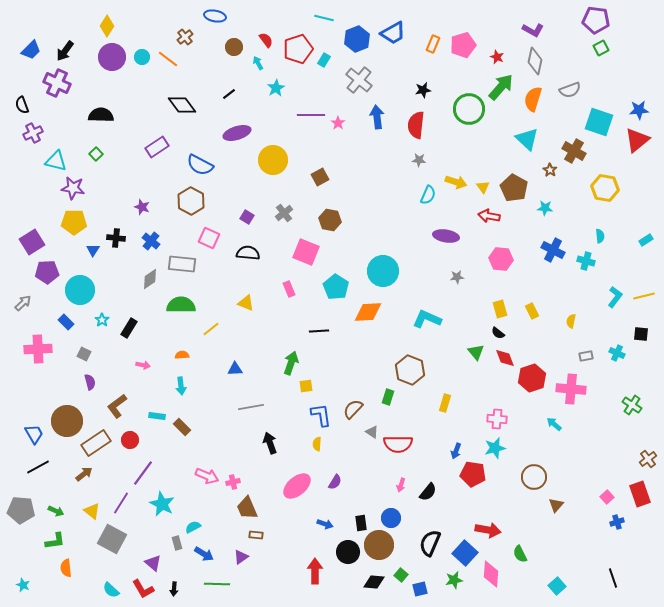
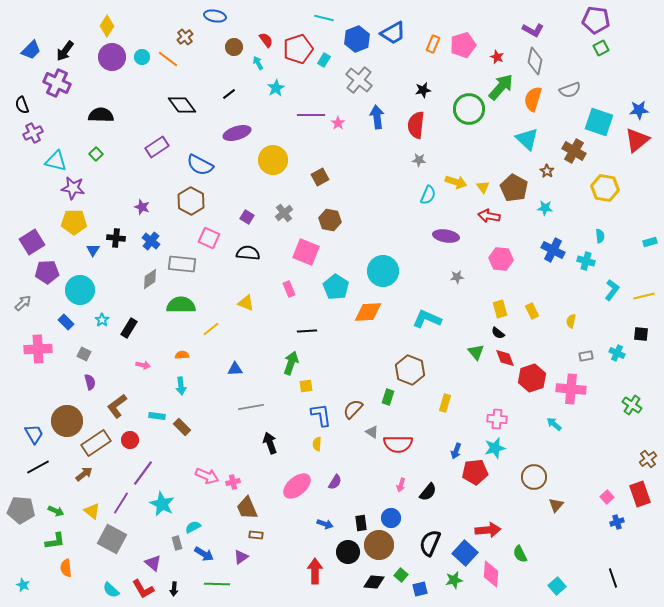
brown star at (550, 170): moved 3 px left, 1 px down
cyan rectangle at (646, 240): moved 4 px right, 2 px down; rotated 16 degrees clockwise
cyan L-shape at (615, 297): moved 3 px left, 7 px up
black line at (319, 331): moved 12 px left
red pentagon at (473, 474): moved 2 px right, 2 px up; rotated 15 degrees counterclockwise
red arrow at (488, 530): rotated 15 degrees counterclockwise
